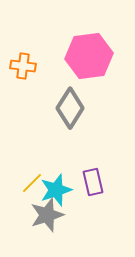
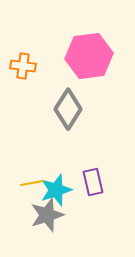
gray diamond: moved 2 px left, 1 px down
yellow line: rotated 35 degrees clockwise
